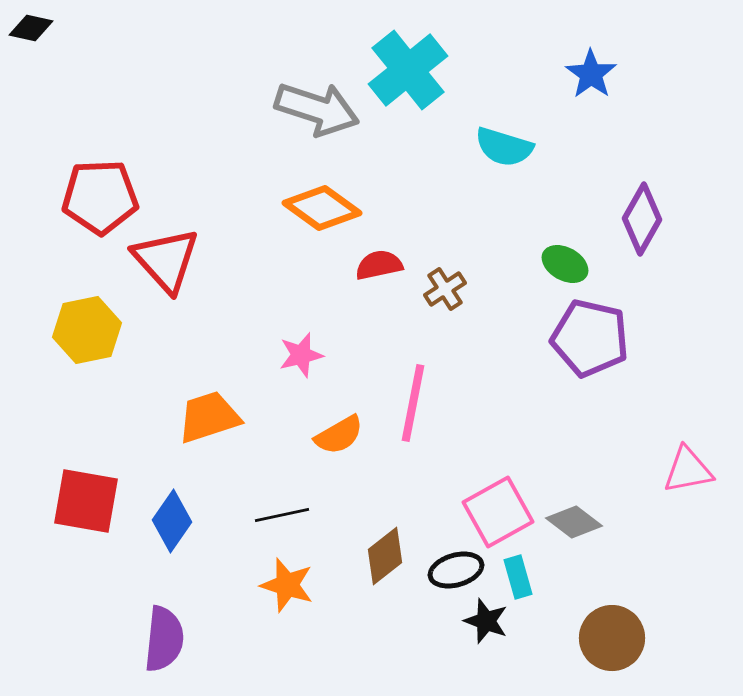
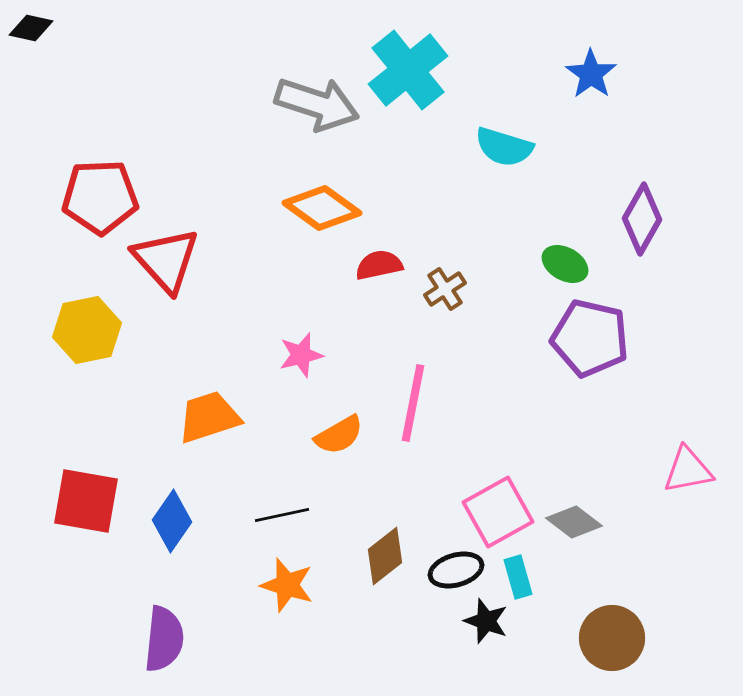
gray arrow: moved 5 px up
